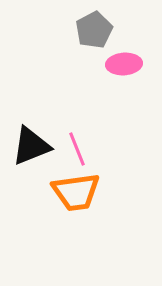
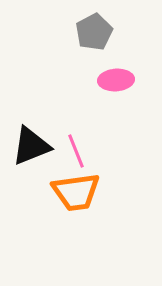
gray pentagon: moved 2 px down
pink ellipse: moved 8 px left, 16 px down
pink line: moved 1 px left, 2 px down
